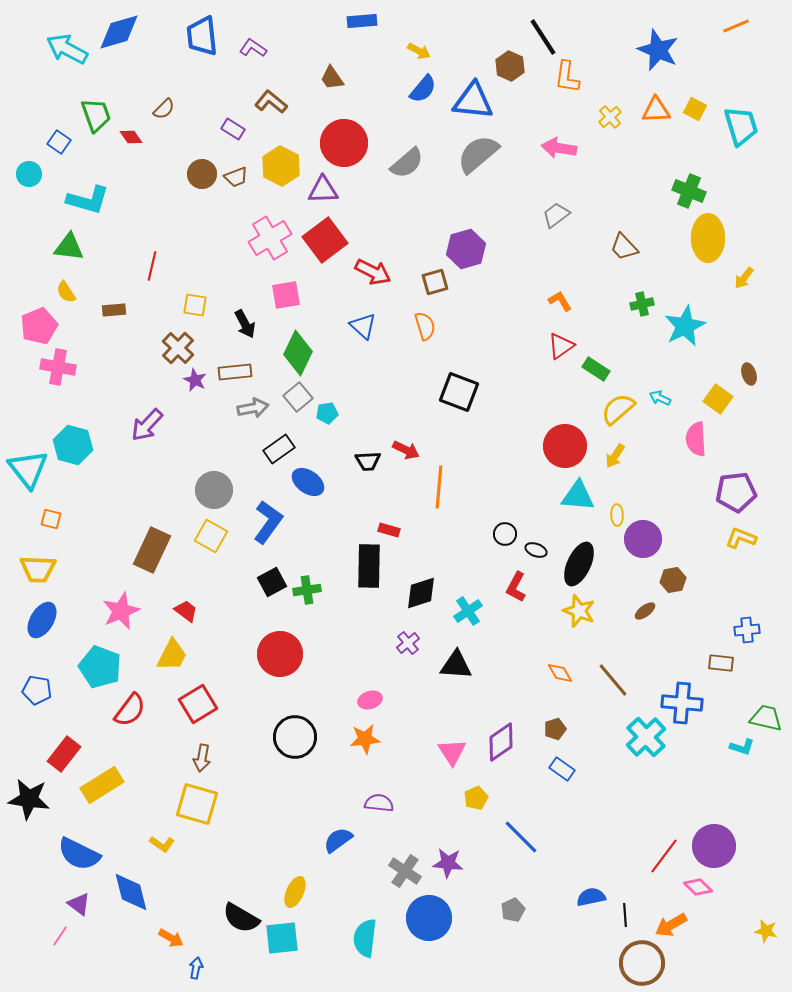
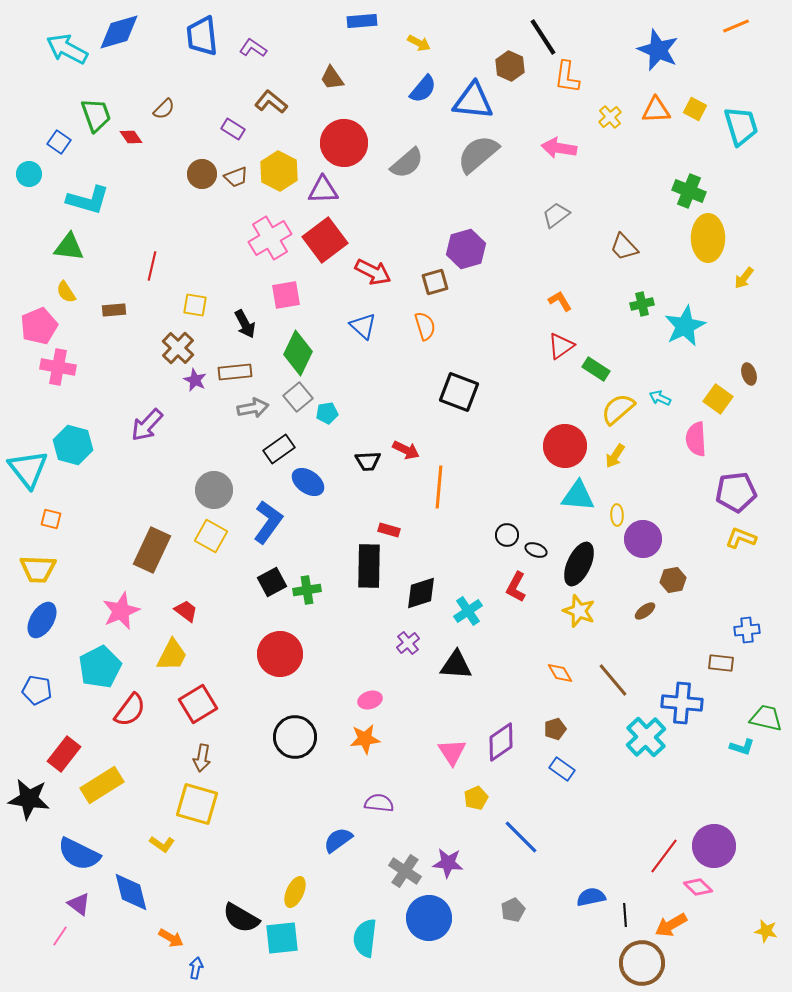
yellow arrow at (419, 51): moved 8 px up
yellow hexagon at (281, 166): moved 2 px left, 5 px down
black circle at (505, 534): moved 2 px right, 1 px down
cyan pentagon at (100, 667): rotated 24 degrees clockwise
